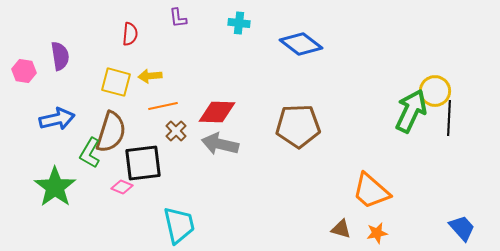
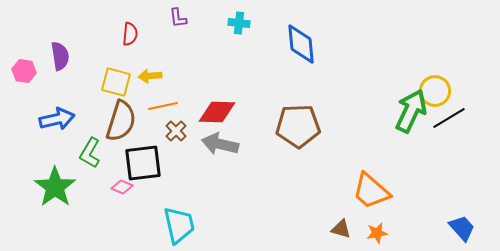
blue diamond: rotated 48 degrees clockwise
black line: rotated 56 degrees clockwise
brown semicircle: moved 10 px right, 11 px up
